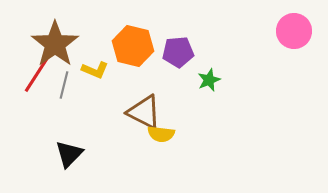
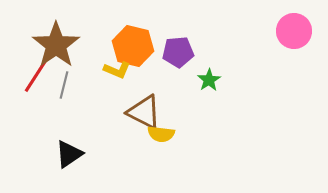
brown star: moved 1 px right, 1 px down
yellow L-shape: moved 22 px right
green star: rotated 10 degrees counterclockwise
black triangle: rotated 12 degrees clockwise
